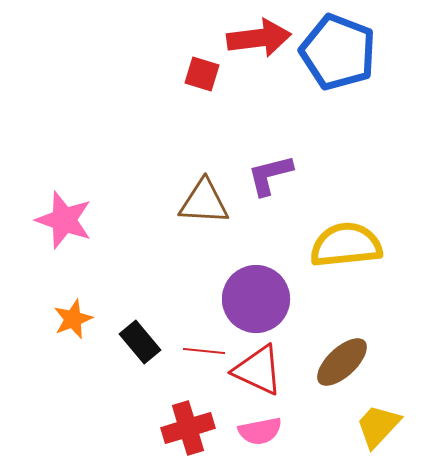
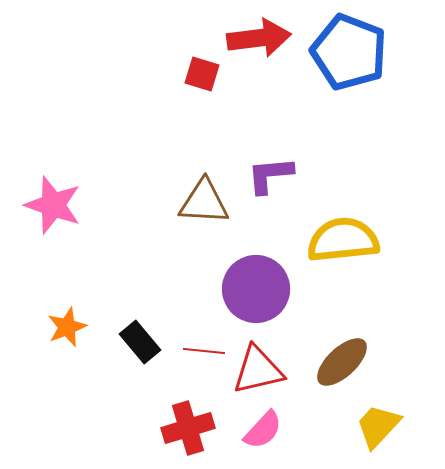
blue pentagon: moved 11 px right
purple L-shape: rotated 9 degrees clockwise
pink star: moved 11 px left, 15 px up
yellow semicircle: moved 3 px left, 5 px up
purple circle: moved 10 px up
orange star: moved 6 px left, 8 px down
red triangle: rotated 38 degrees counterclockwise
pink semicircle: moved 3 px right, 1 px up; rotated 36 degrees counterclockwise
